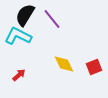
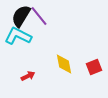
black semicircle: moved 4 px left, 1 px down
purple line: moved 13 px left, 3 px up
yellow diamond: rotated 15 degrees clockwise
red arrow: moved 9 px right, 1 px down; rotated 16 degrees clockwise
